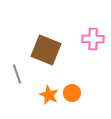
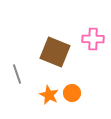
brown square: moved 9 px right, 2 px down
